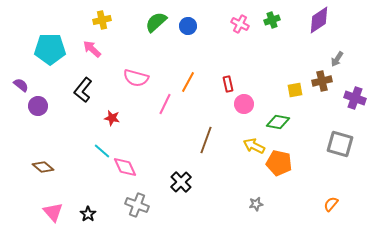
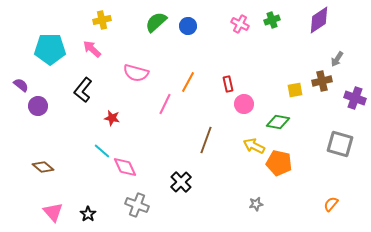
pink semicircle: moved 5 px up
